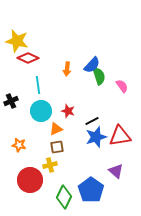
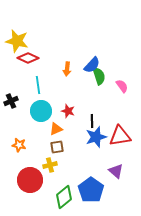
black line: rotated 64 degrees counterclockwise
green diamond: rotated 25 degrees clockwise
